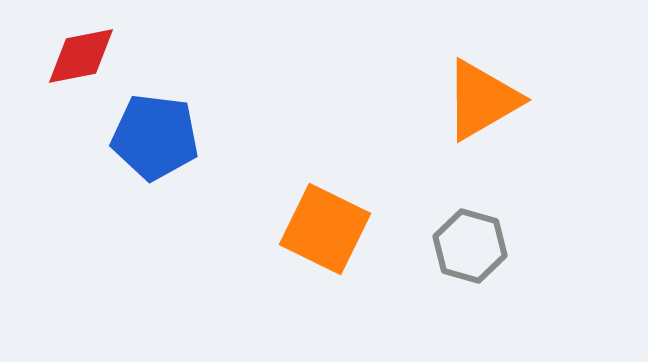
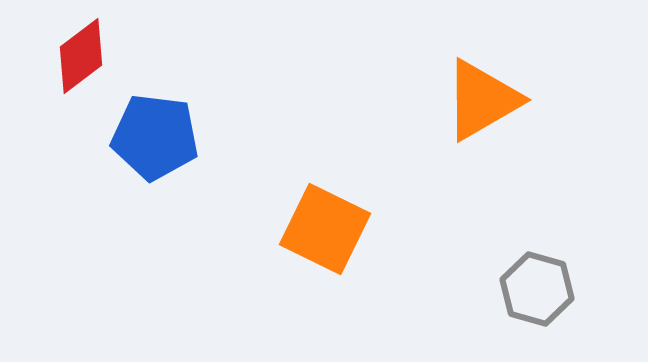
red diamond: rotated 26 degrees counterclockwise
gray hexagon: moved 67 px right, 43 px down
